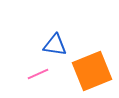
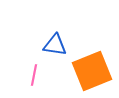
pink line: moved 4 px left, 1 px down; rotated 55 degrees counterclockwise
